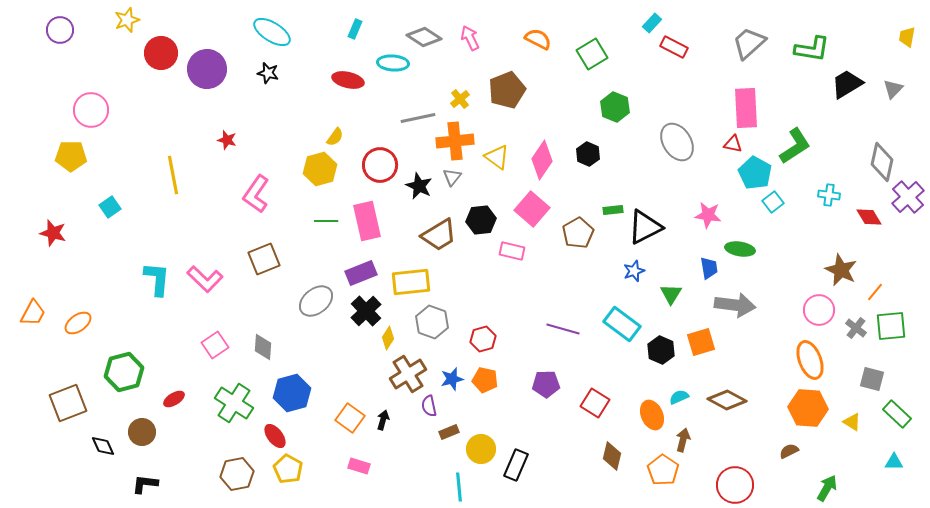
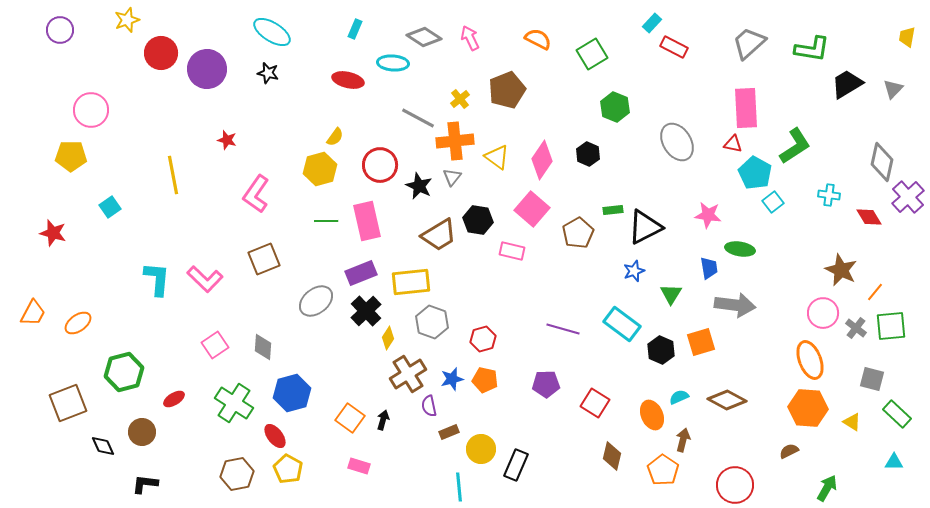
gray line at (418, 118): rotated 40 degrees clockwise
black hexagon at (481, 220): moved 3 px left; rotated 16 degrees clockwise
pink circle at (819, 310): moved 4 px right, 3 px down
